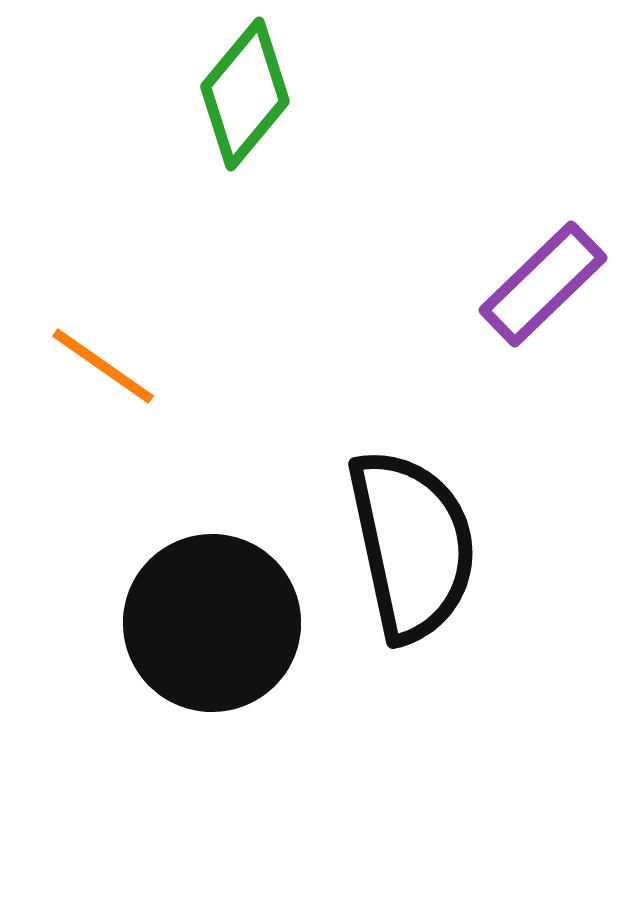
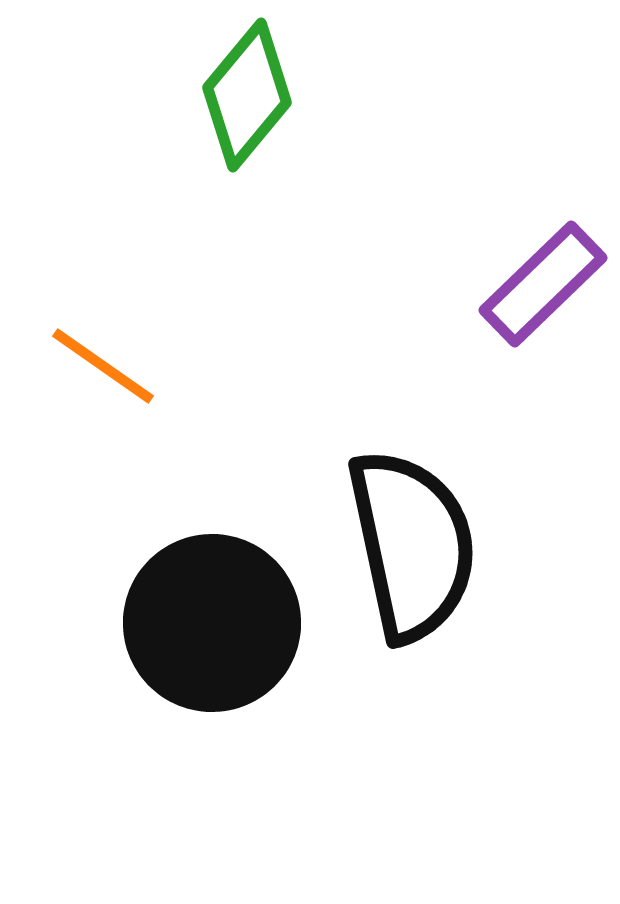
green diamond: moved 2 px right, 1 px down
